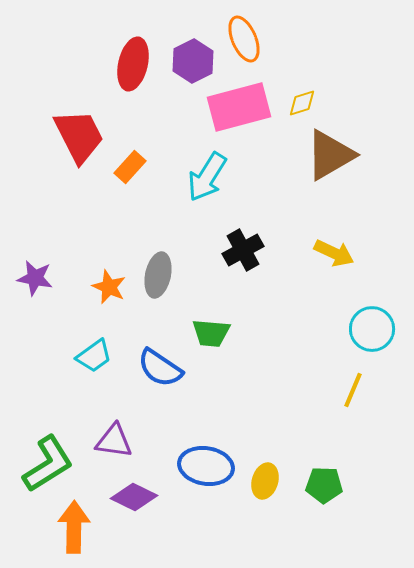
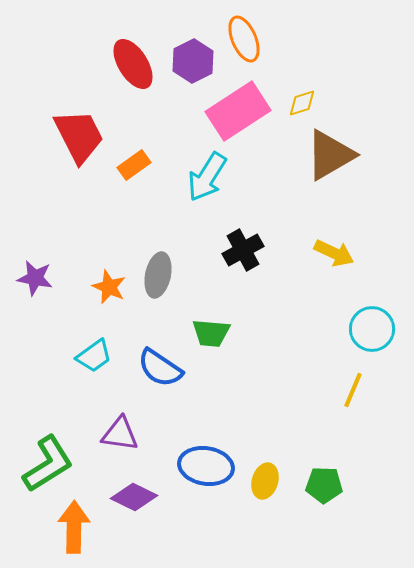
red ellipse: rotated 45 degrees counterclockwise
pink rectangle: moved 1 px left, 4 px down; rotated 18 degrees counterclockwise
orange rectangle: moved 4 px right, 2 px up; rotated 12 degrees clockwise
purple triangle: moved 6 px right, 7 px up
